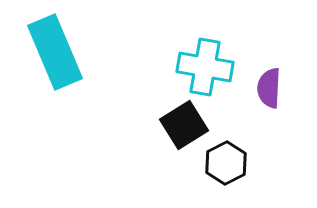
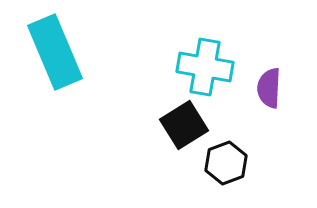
black hexagon: rotated 6 degrees clockwise
